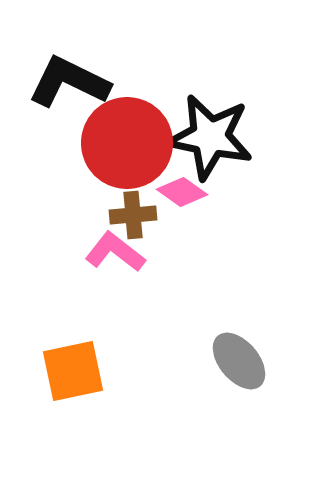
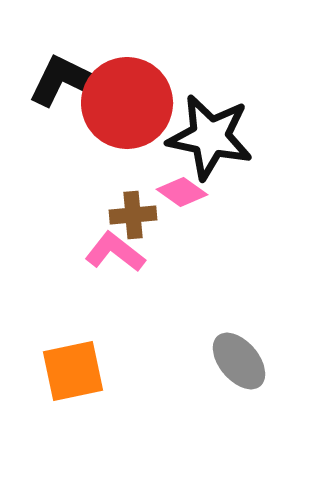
red circle: moved 40 px up
